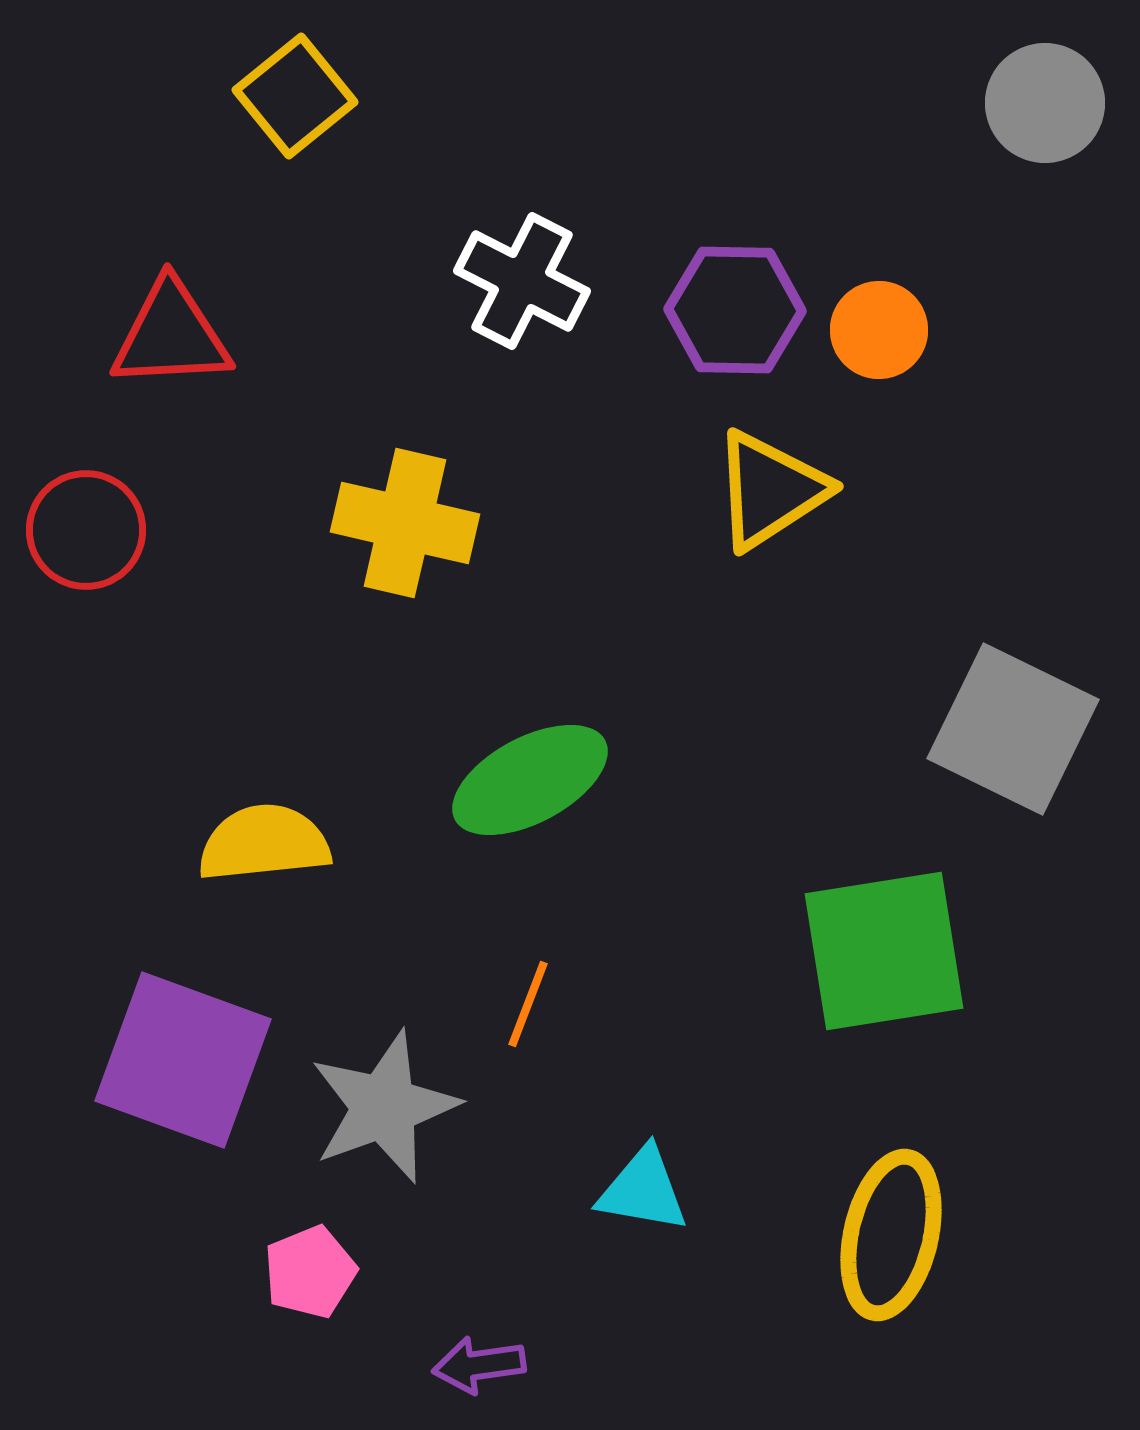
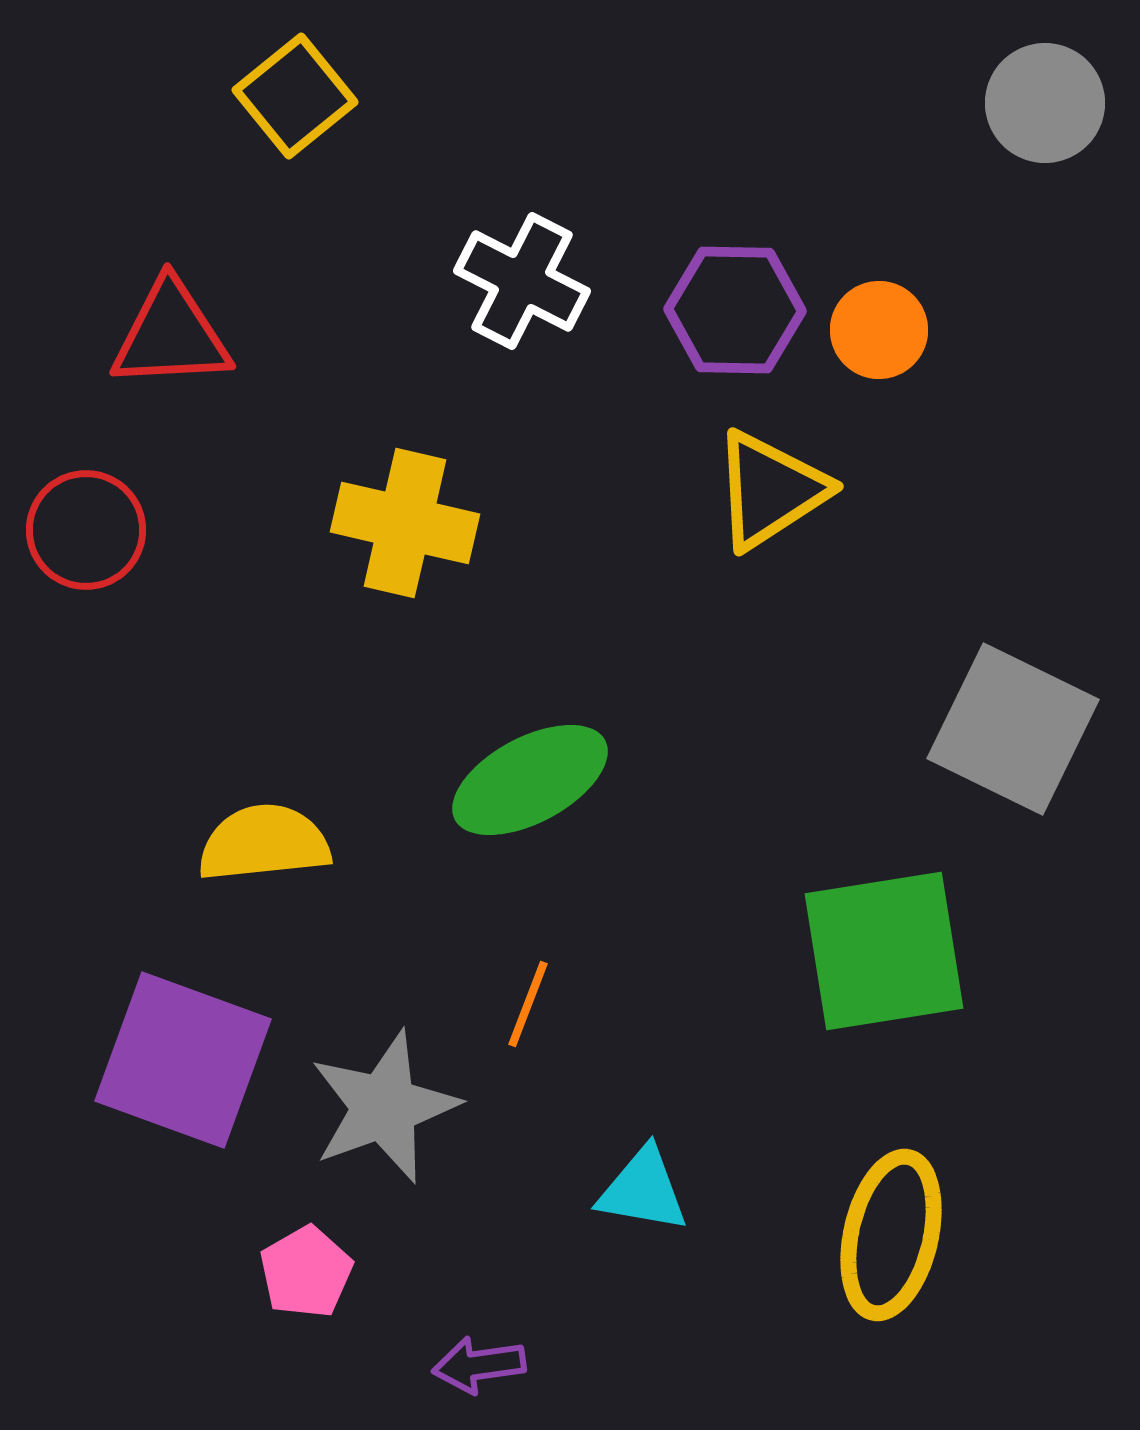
pink pentagon: moved 4 px left; rotated 8 degrees counterclockwise
